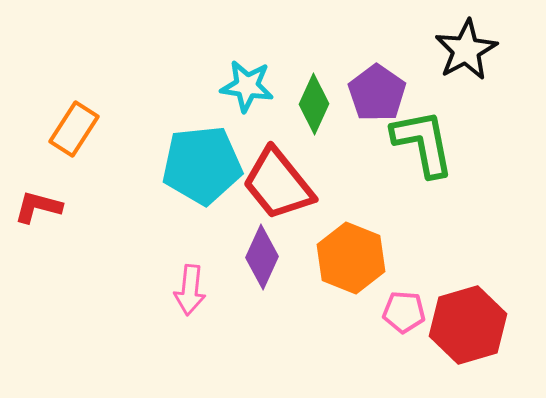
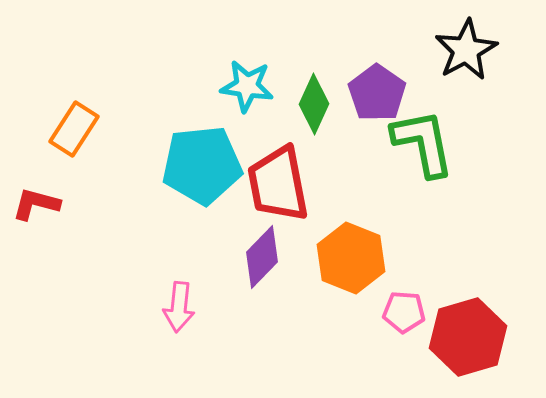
red trapezoid: rotated 28 degrees clockwise
red L-shape: moved 2 px left, 3 px up
purple diamond: rotated 20 degrees clockwise
pink arrow: moved 11 px left, 17 px down
red hexagon: moved 12 px down
